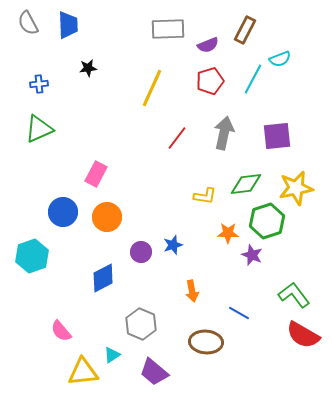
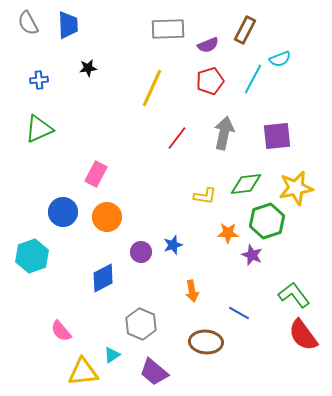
blue cross: moved 4 px up
red semicircle: rotated 24 degrees clockwise
